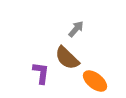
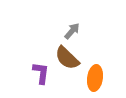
gray arrow: moved 4 px left, 2 px down
orange ellipse: moved 3 px up; rotated 60 degrees clockwise
